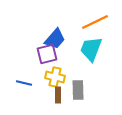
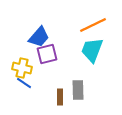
orange line: moved 2 px left, 3 px down
blue trapezoid: moved 16 px left, 2 px up
cyan trapezoid: moved 1 px right, 1 px down
yellow cross: moved 33 px left, 9 px up
blue line: rotated 21 degrees clockwise
brown rectangle: moved 2 px right, 2 px down
